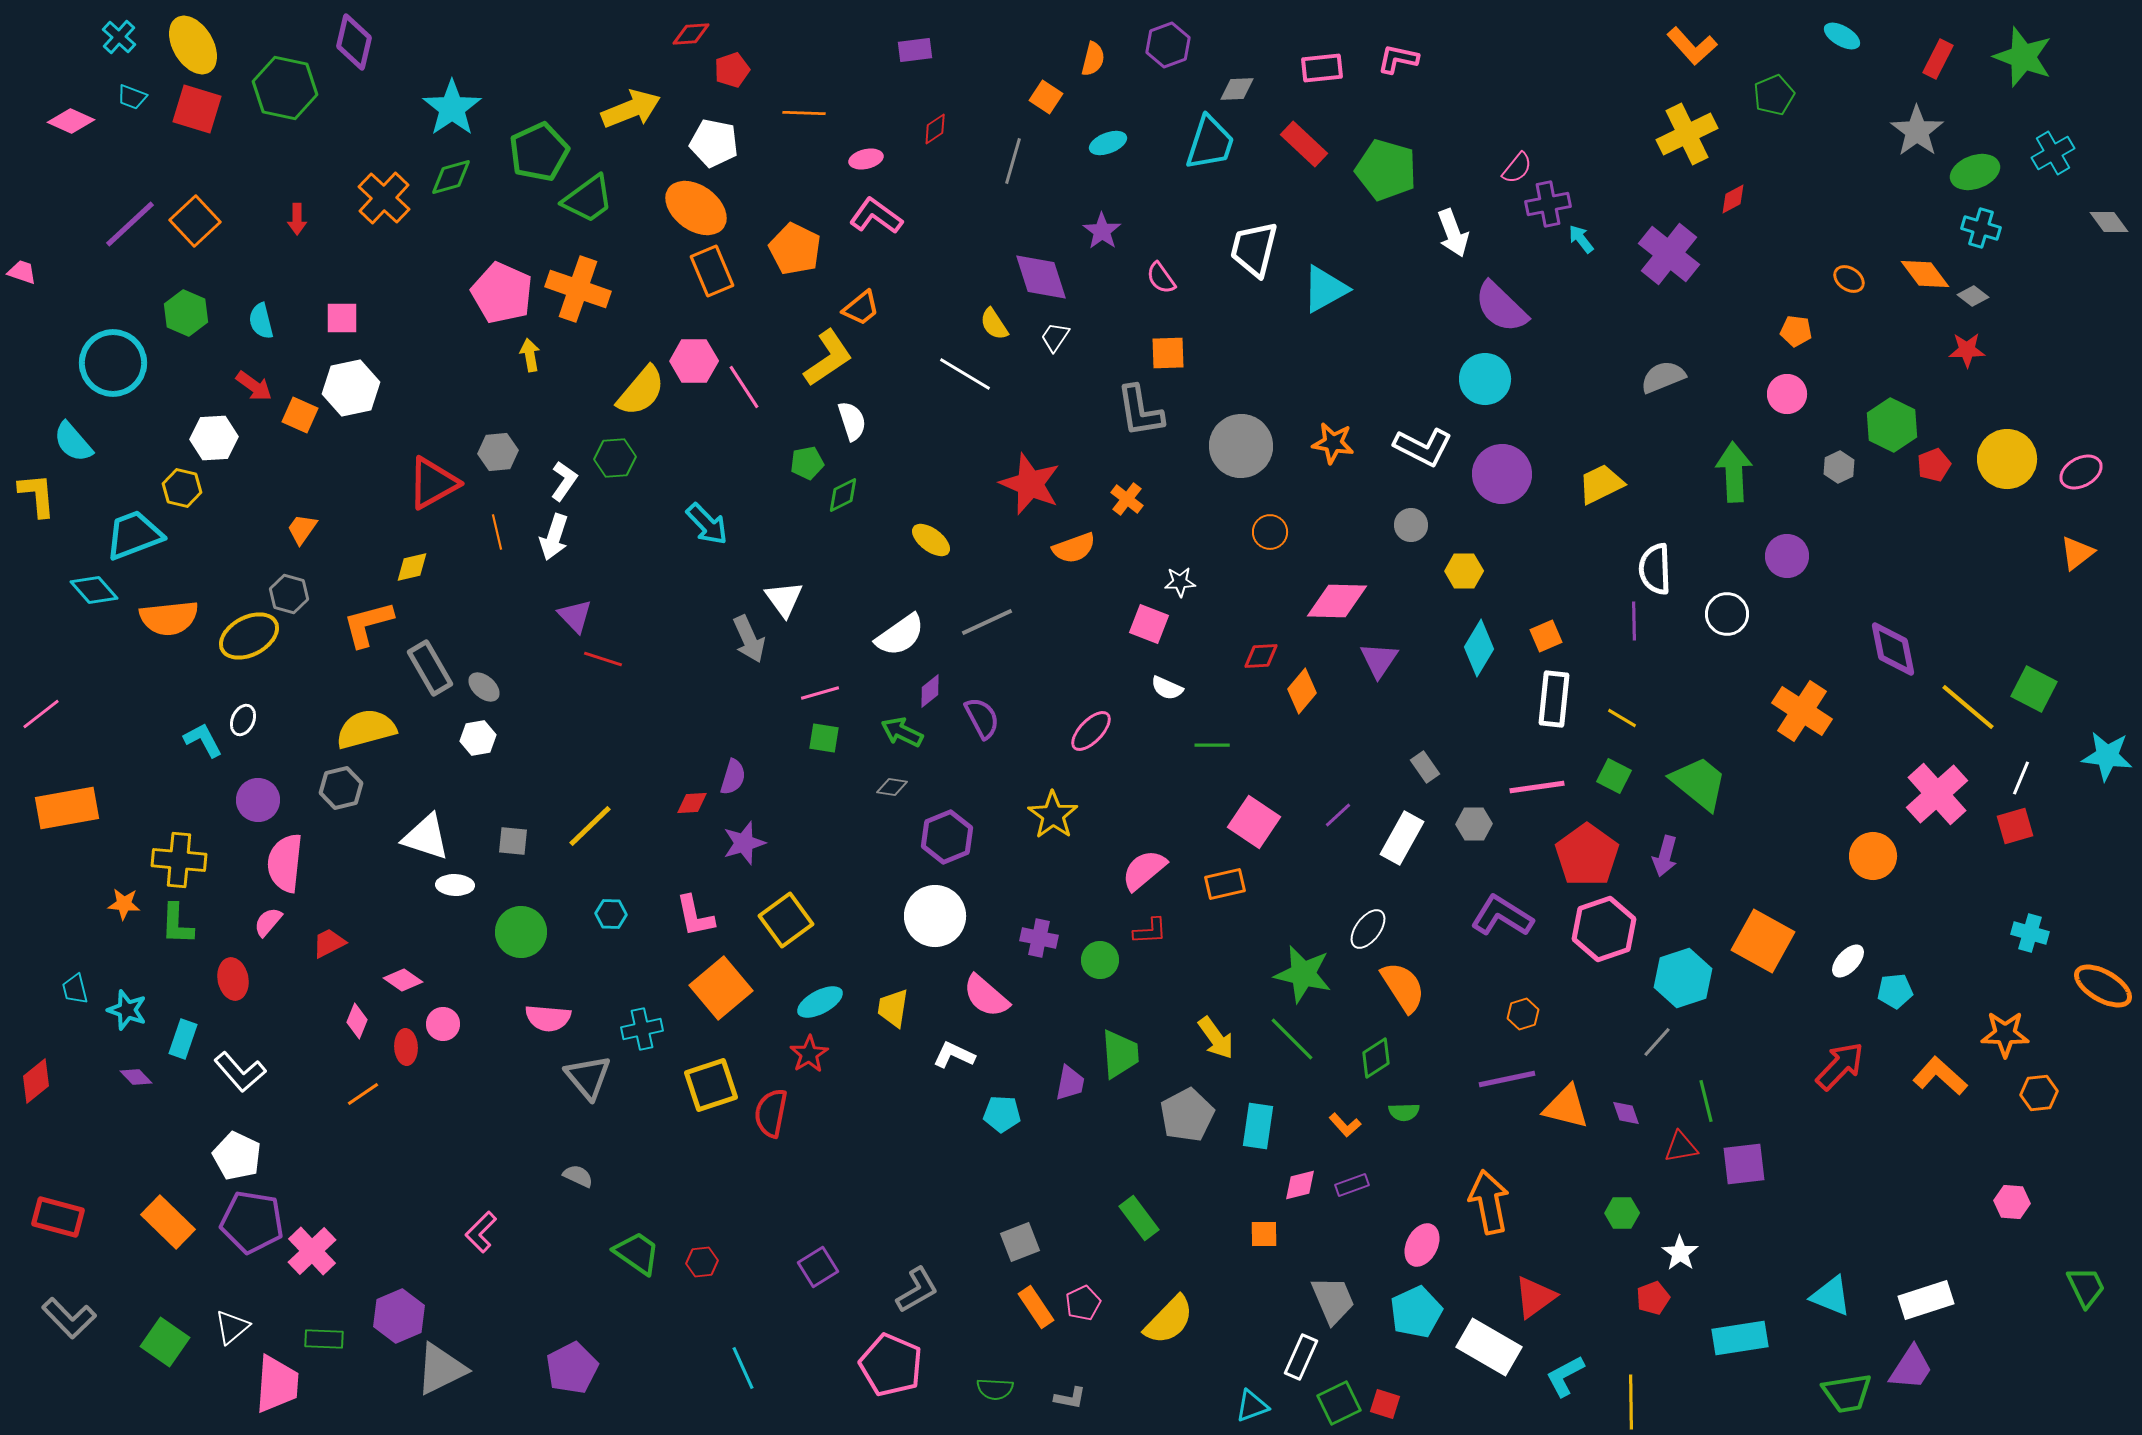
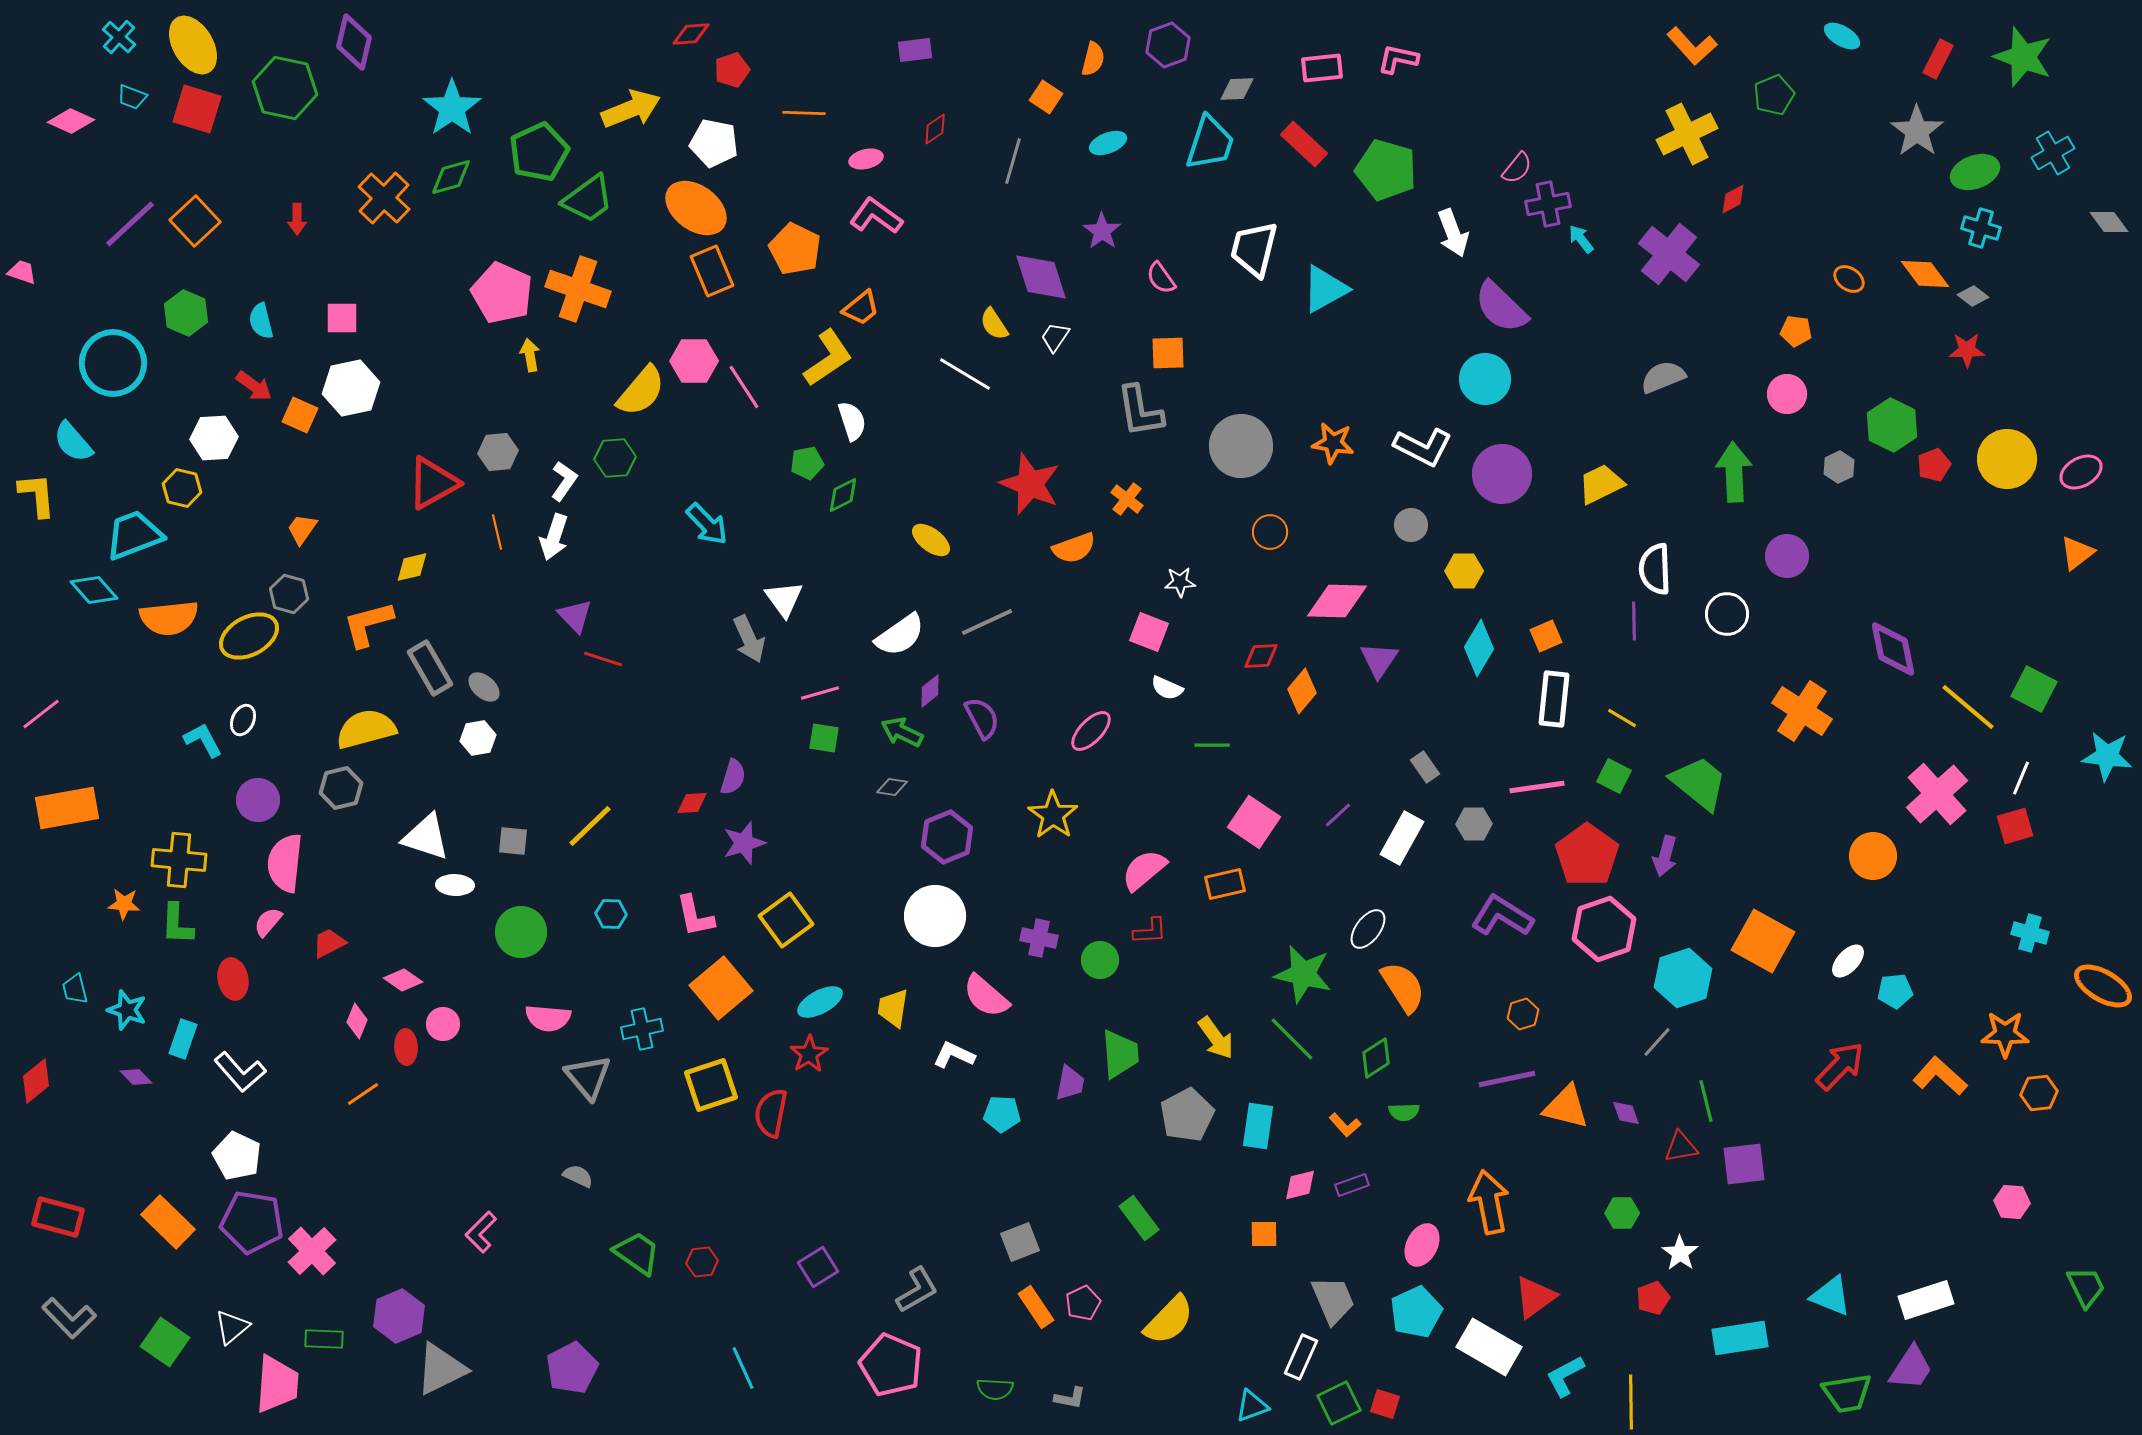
pink square at (1149, 624): moved 8 px down
